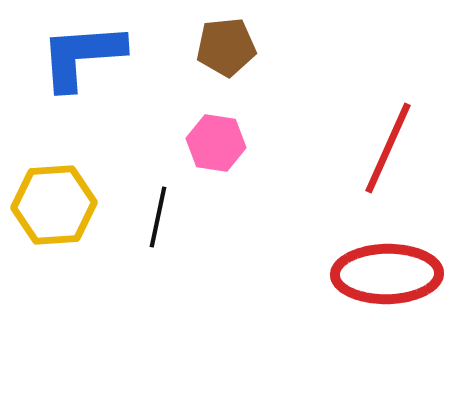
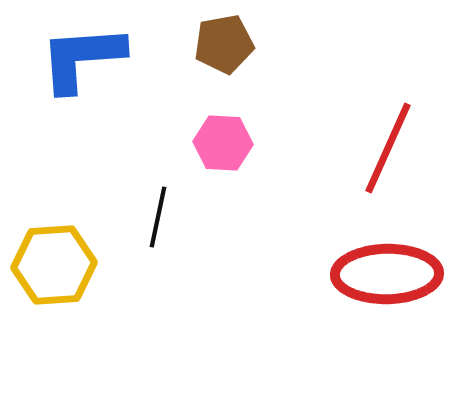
brown pentagon: moved 2 px left, 3 px up; rotated 4 degrees counterclockwise
blue L-shape: moved 2 px down
pink hexagon: moved 7 px right; rotated 6 degrees counterclockwise
yellow hexagon: moved 60 px down
